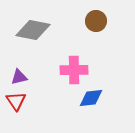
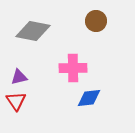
gray diamond: moved 1 px down
pink cross: moved 1 px left, 2 px up
blue diamond: moved 2 px left
